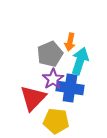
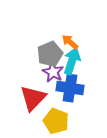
orange arrow: rotated 120 degrees clockwise
cyan arrow: moved 8 px left
purple star: moved 7 px up; rotated 10 degrees counterclockwise
yellow pentagon: rotated 15 degrees clockwise
